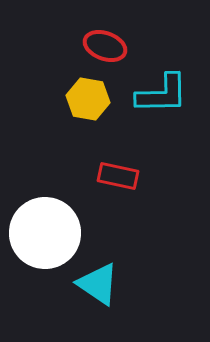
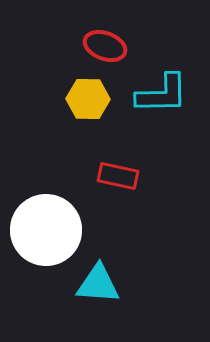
yellow hexagon: rotated 9 degrees counterclockwise
white circle: moved 1 px right, 3 px up
cyan triangle: rotated 30 degrees counterclockwise
